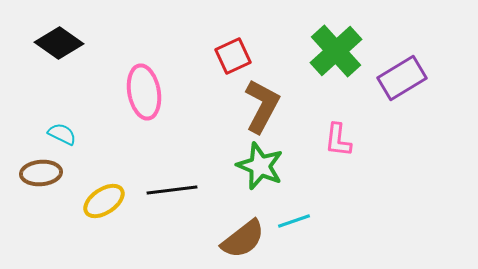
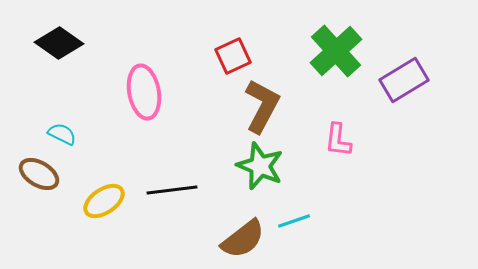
purple rectangle: moved 2 px right, 2 px down
brown ellipse: moved 2 px left, 1 px down; rotated 36 degrees clockwise
